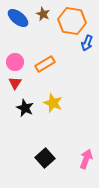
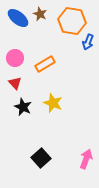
brown star: moved 3 px left
blue arrow: moved 1 px right, 1 px up
pink circle: moved 4 px up
red triangle: rotated 16 degrees counterclockwise
black star: moved 2 px left, 1 px up
black square: moved 4 px left
